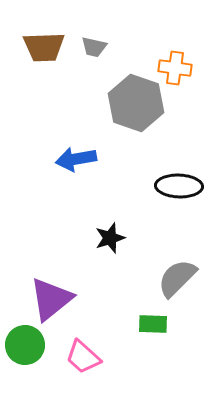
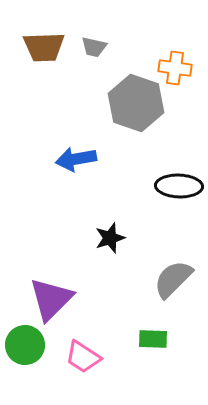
gray semicircle: moved 4 px left, 1 px down
purple triangle: rotated 6 degrees counterclockwise
green rectangle: moved 15 px down
pink trapezoid: rotated 9 degrees counterclockwise
